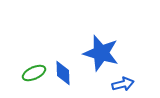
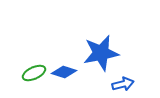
blue star: rotated 27 degrees counterclockwise
blue diamond: moved 1 px right, 1 px up; rotated 70 degrees counterclockwise
